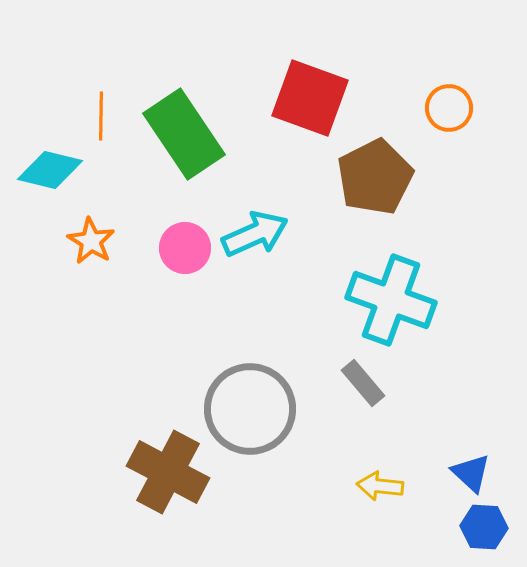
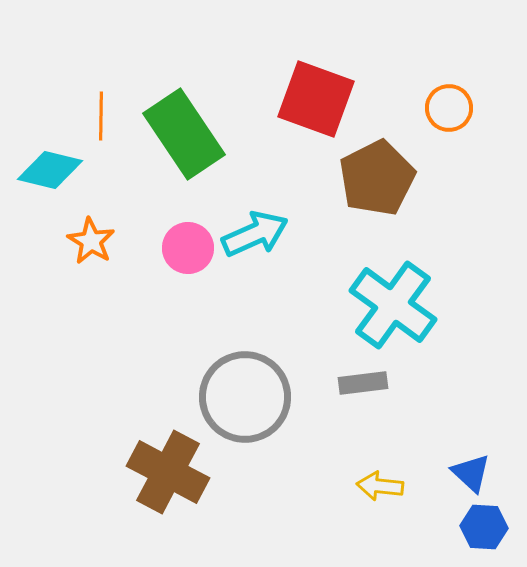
red square: moved 6 px right, 1 px down
brown pentagon: moved 2 px right, 1 px down
pink circle: moved 3 px right
cyan cross: moved 2 px right, 5 px down; rotated 16 degrees clockwise
gray rectangle: rotated 57 degrees counterclockwise
gray circle: moved 5 px left, 12 px up
